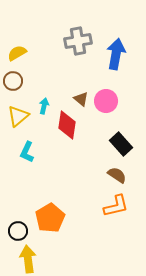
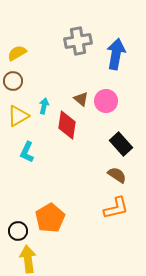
yellow triangle: rotated 10 degrees clockwise
orange L-shape: moved 2 px down
